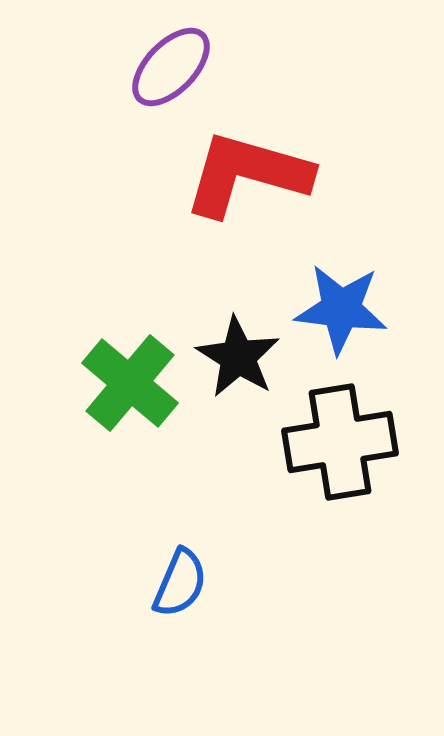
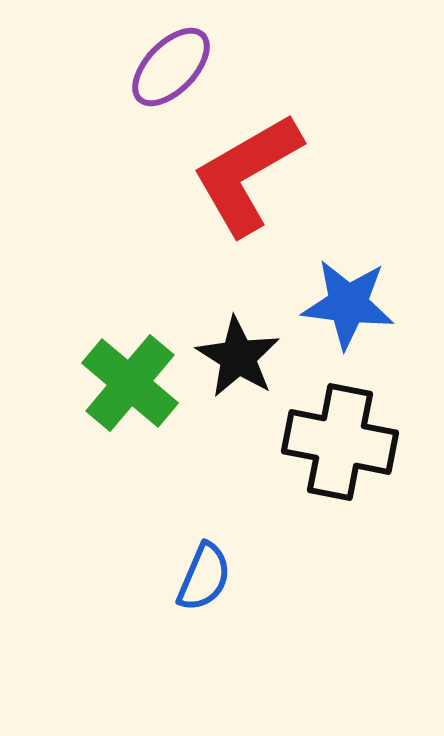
red L-shape: rotated 46 degrees counterclockwise
blue star: moved 7 px right, 5 px up
black cross: rotated 20 degrees clockwise
blue semicircle: moved 24 px right, 6 px up
